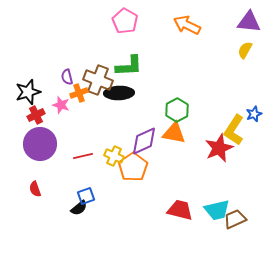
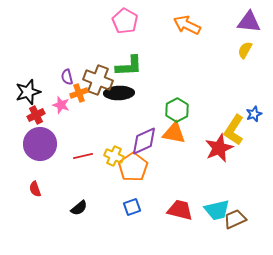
blue square: moved 46 px right, 11 px down
